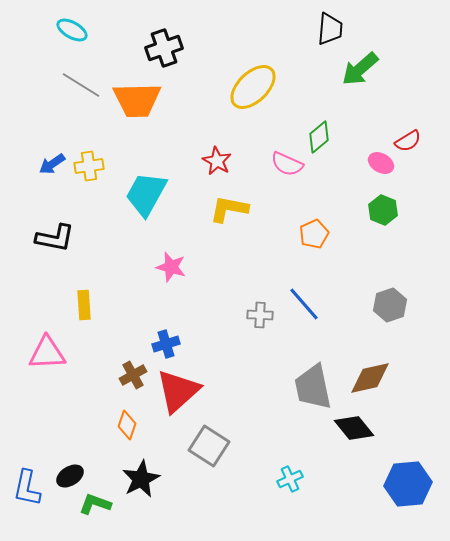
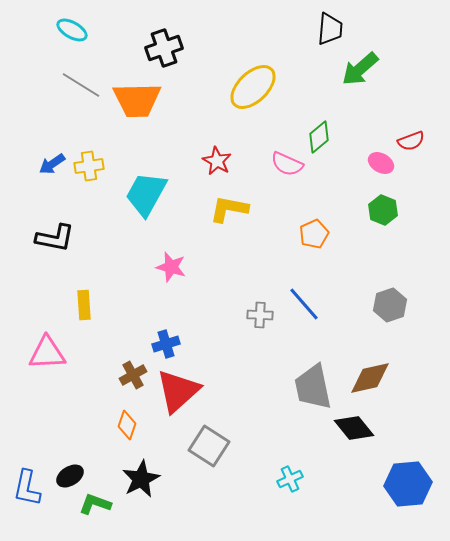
red semicircle: moved 3 px right; rotated 12 degrees clockwise
